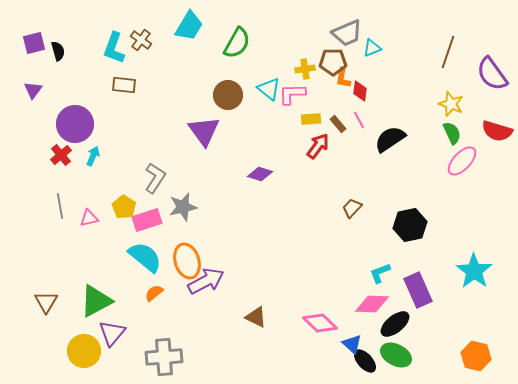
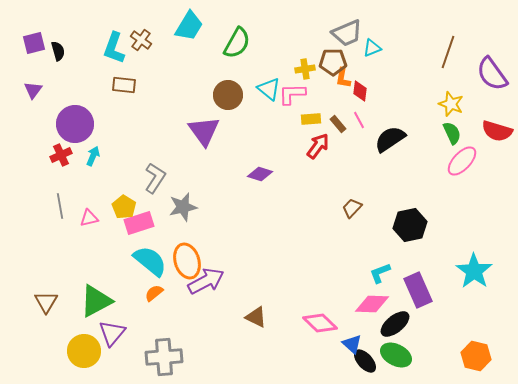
red cross at (61, 155): rotated 15 degrees clockwise
pink rectangle at (147, 220): moved 8 px left, 3 px down
cyan semicircle at (145, 257): moved 5 px right, 4 px down
